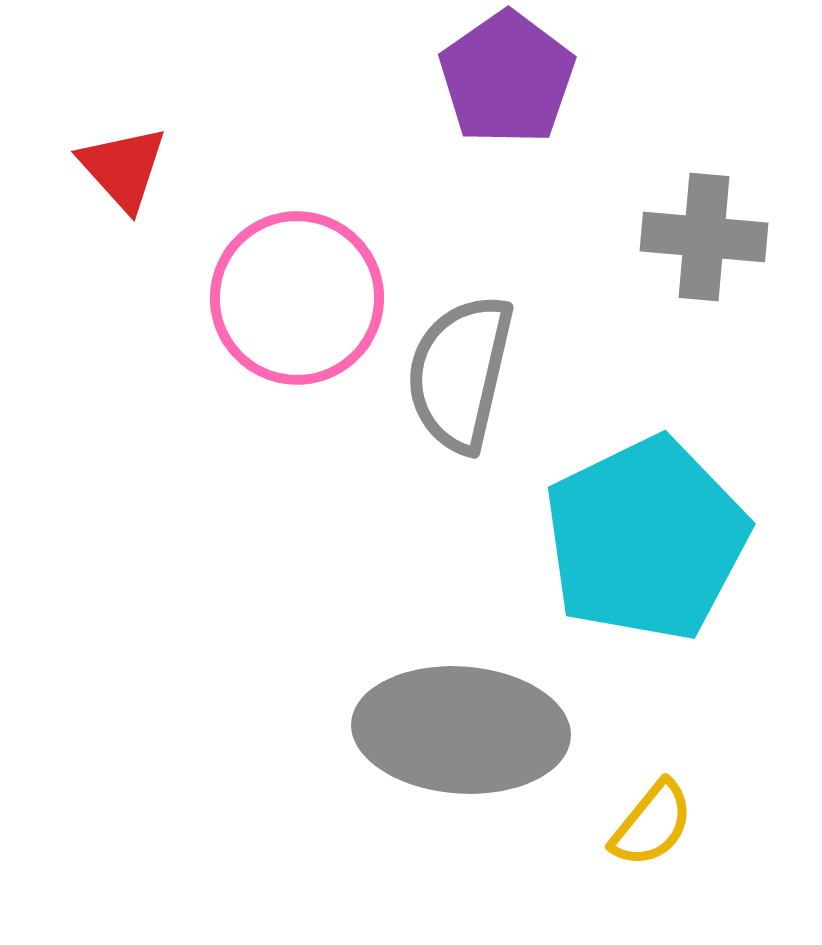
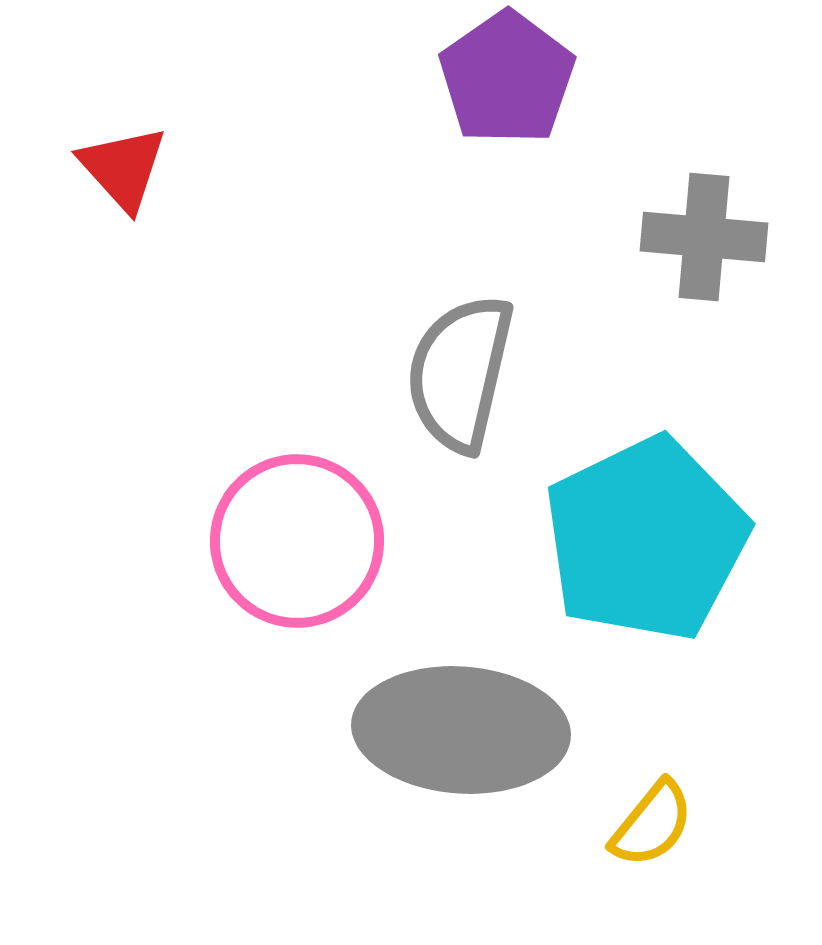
pink circle: moved 243 px down
